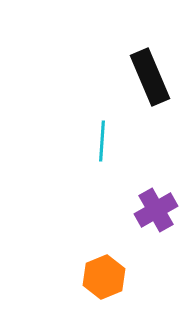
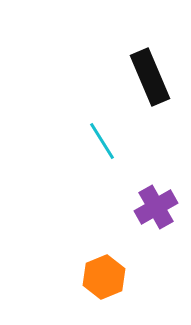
cyan line: rotated 36 degrees counterclockwise
purple cross: moved 3 px up
